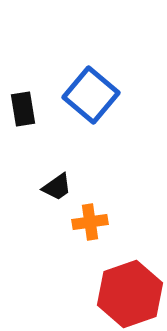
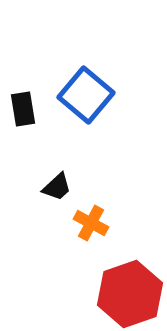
blue square: moved 5 px left
black trapezoid: rotated 8 degrees counterclockwise
orange cross: moved 1 px right, 1 px down; rotated 36 degrees clockwise
